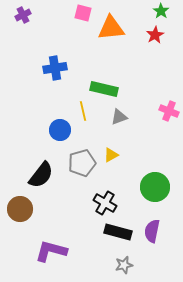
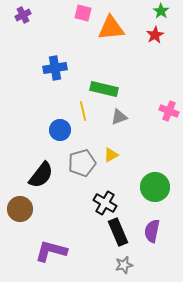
black rectangle: rotated 52 degrees clockwise
